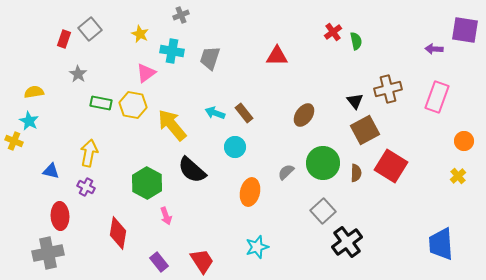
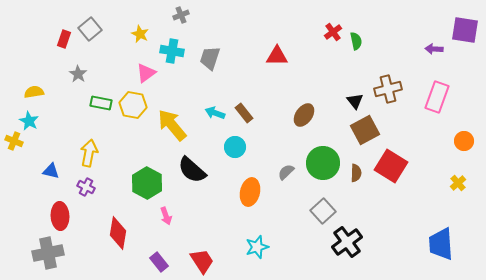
yellow cross at (458, 176): moved 7 px down
